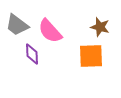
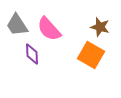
gray trapezoid: rotated 20 degrees clockwise
pink semicircle: moved 1 px left, 2 px up
orange square: moved 1 px up; rotated 32 degrees clockwise
